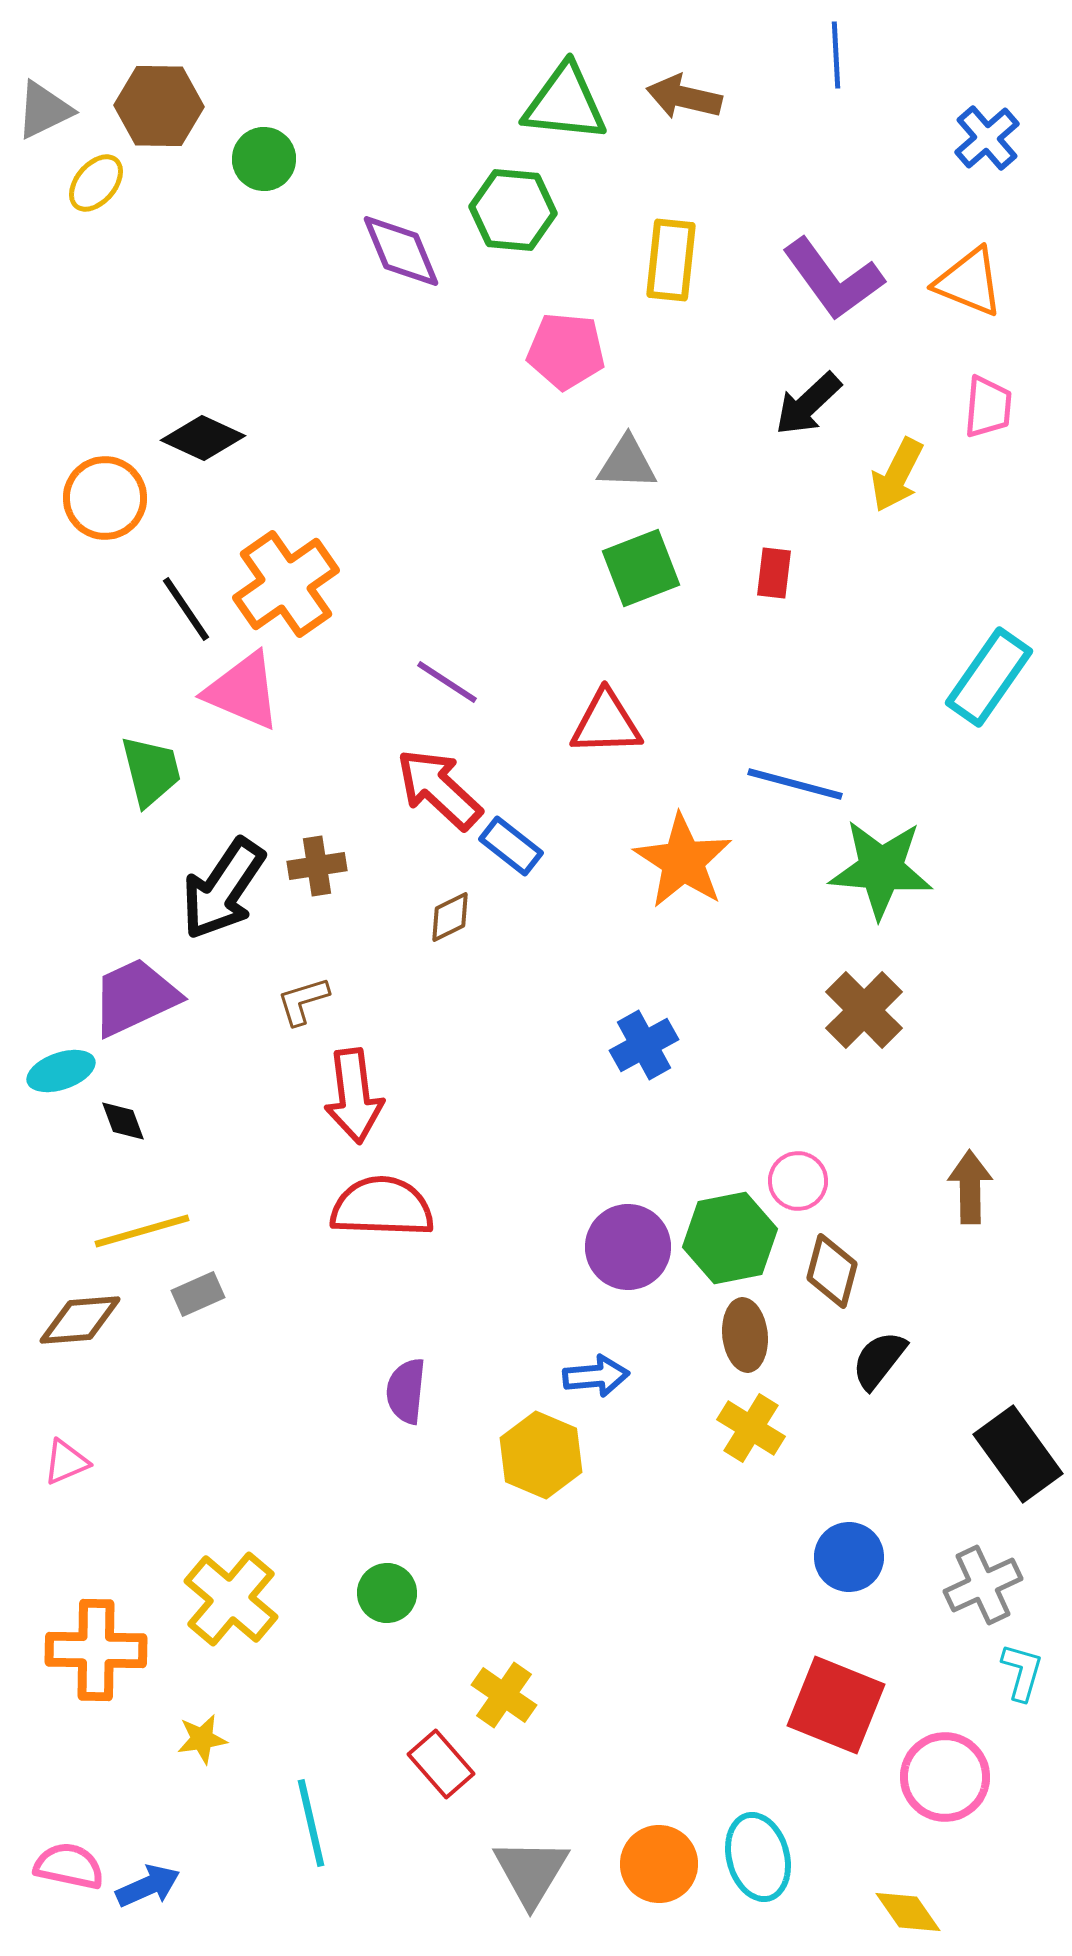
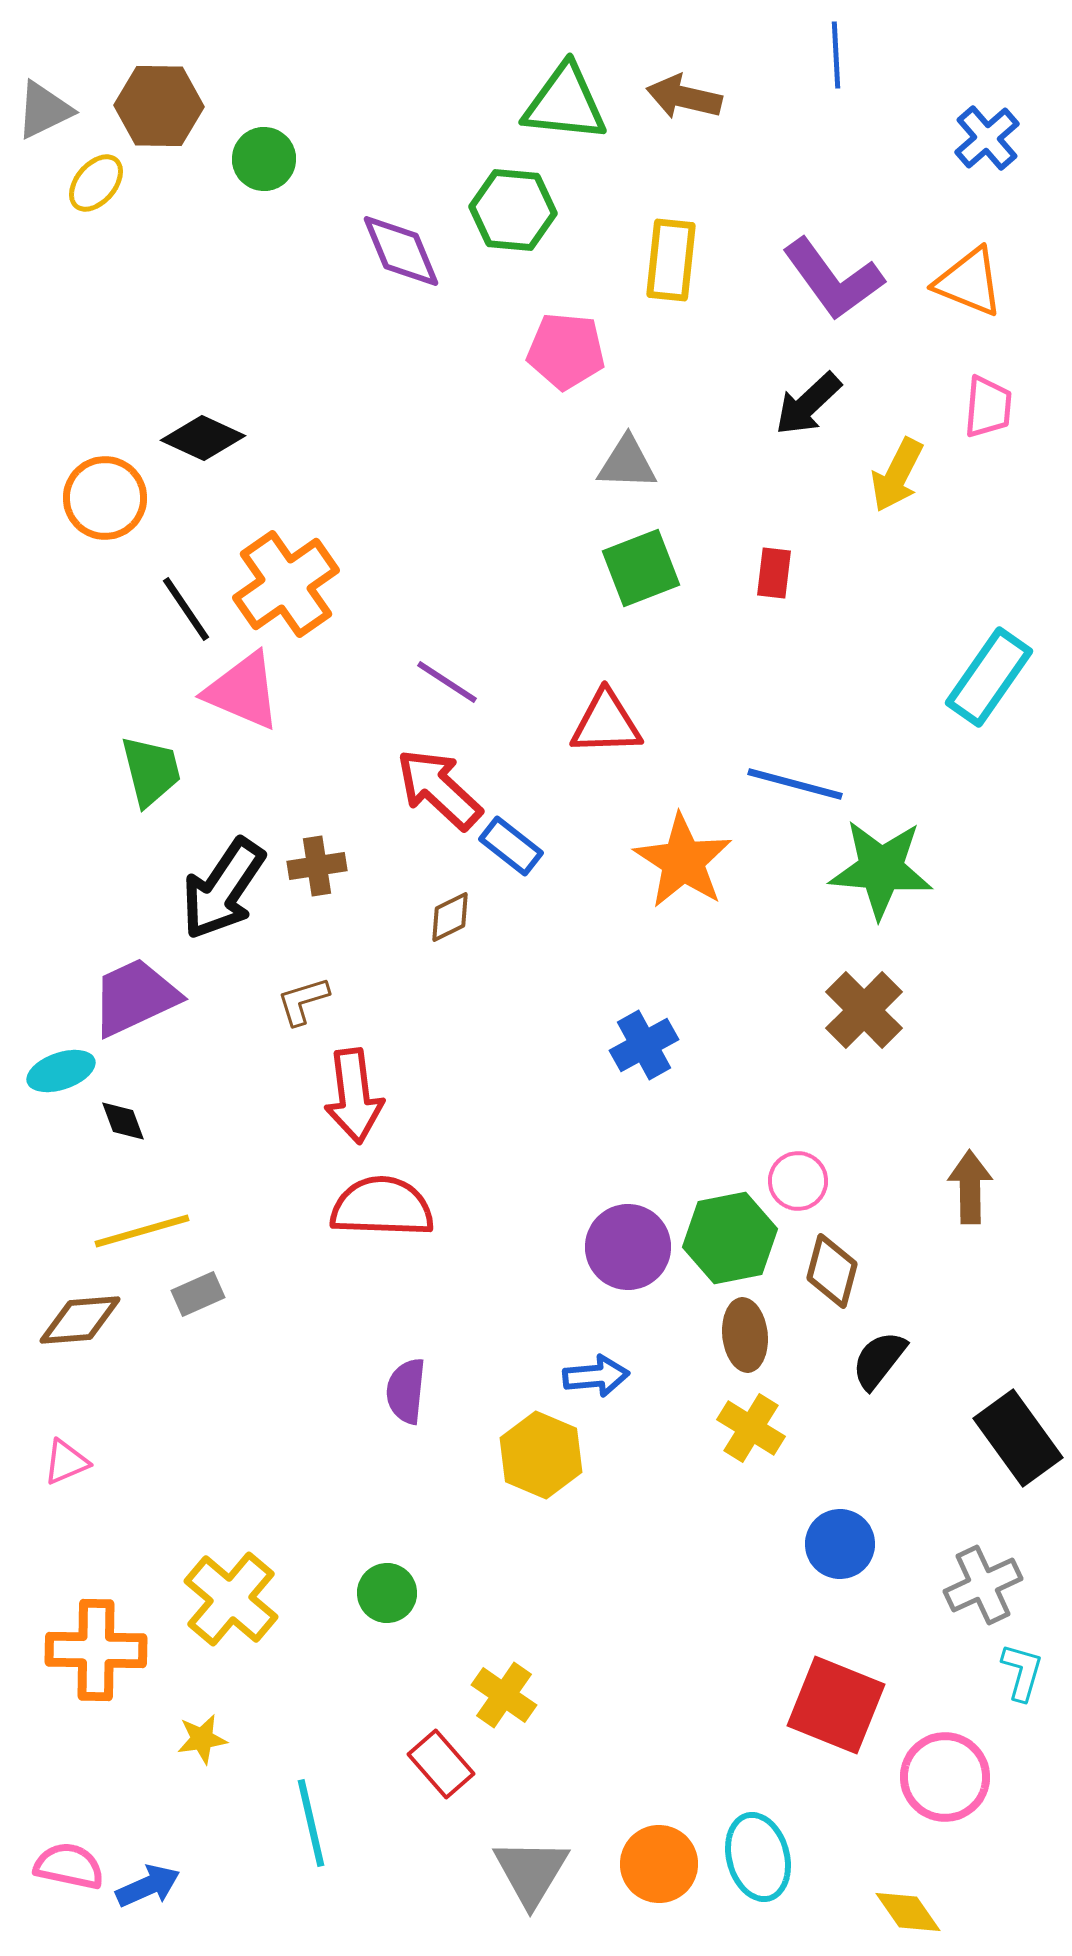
black rectangle at (1018, 1454): moved 16 px up
blue circle at (849, 1557): moved 9 px left, 13 px up
